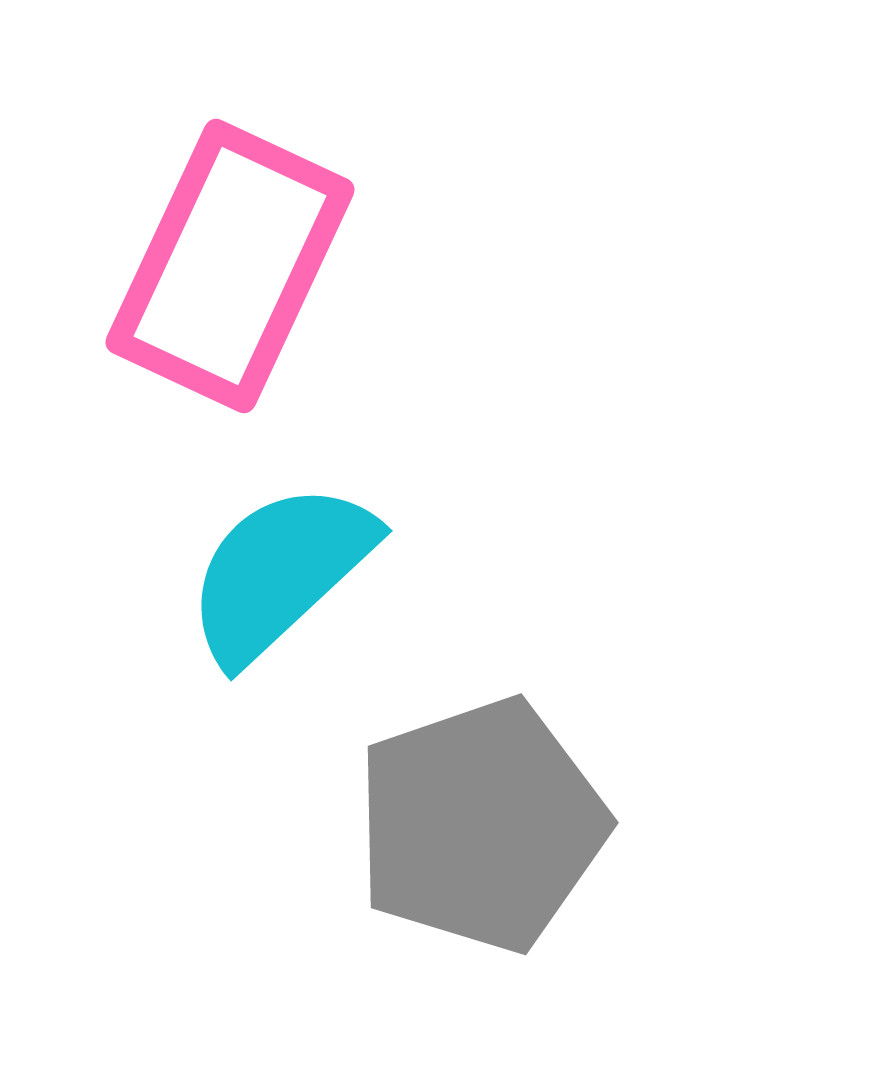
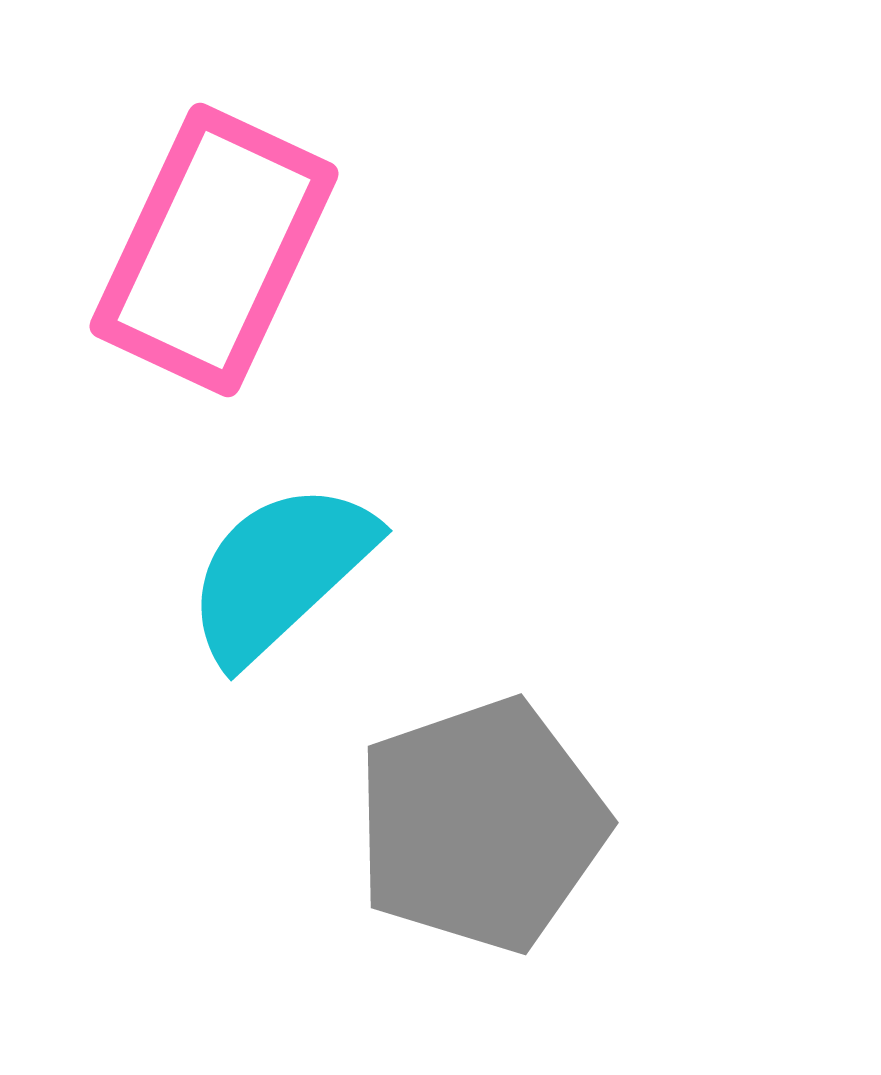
pink rectangle: moved 16 px left, 16 px up
